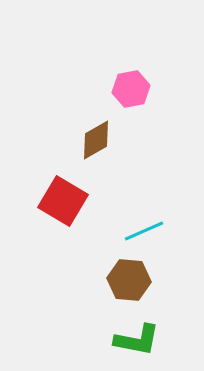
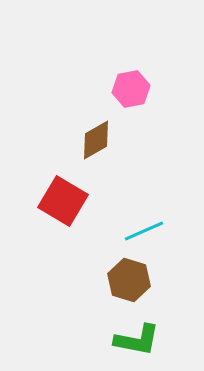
brown hexagon: rotated 12 degrees clockwise
